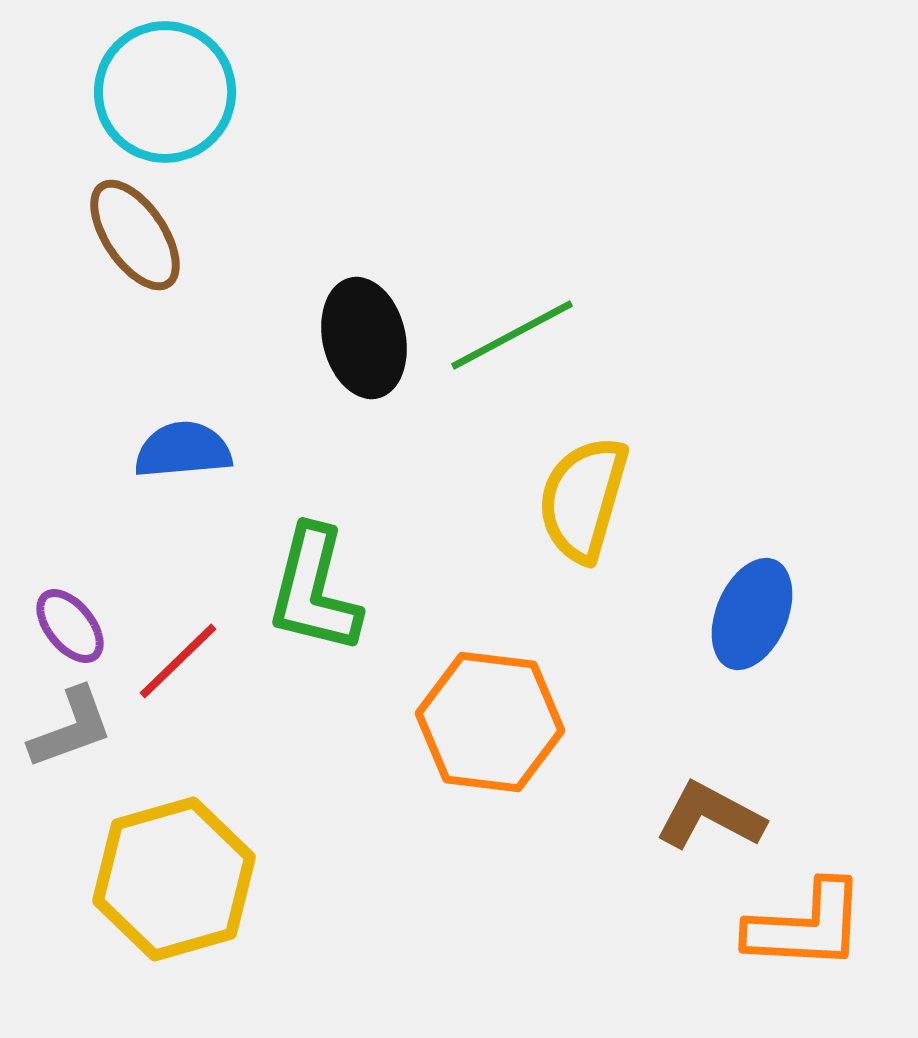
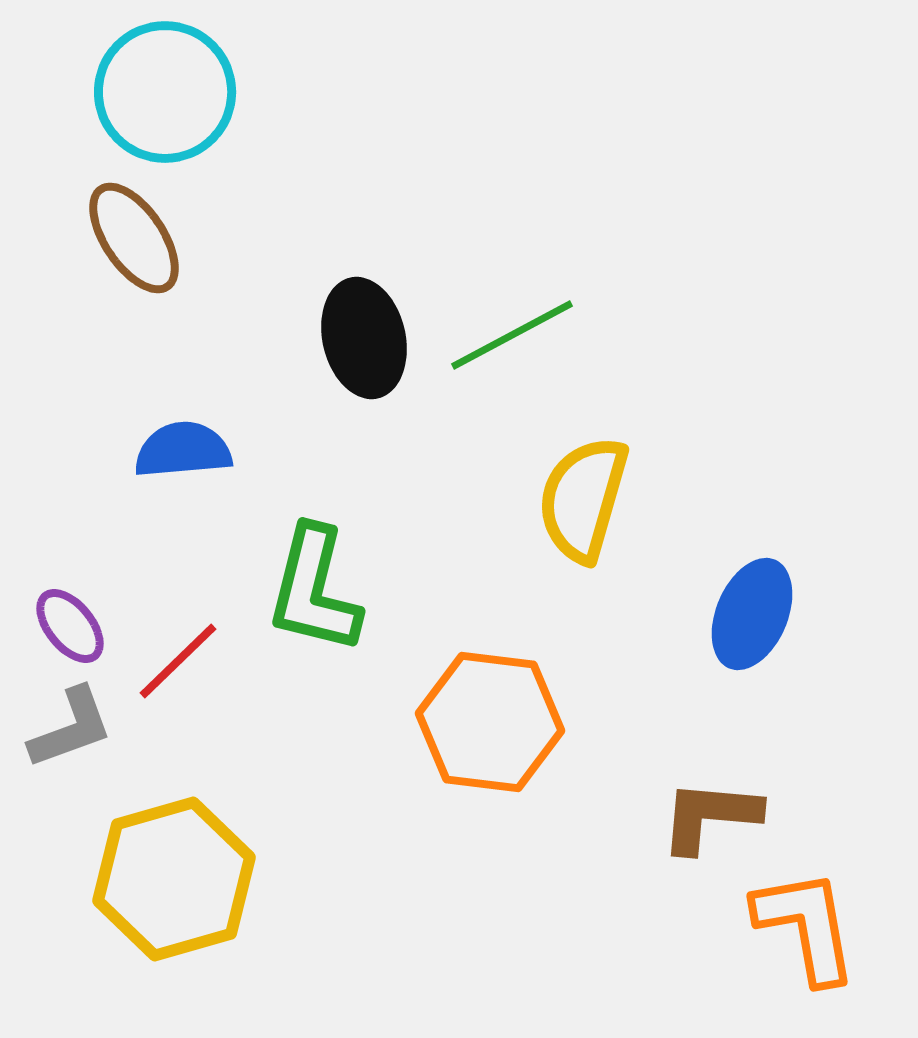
brown ellipse: moved 1 px left, 3 px down
brown L-shape: rotated 23 degrees counterclockwise
orange L-shape: rotated 103 degrees counterclockwise
